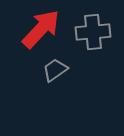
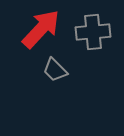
gray trapezoid: rotated 100 degrees counterclockwise
